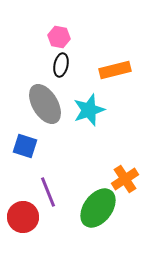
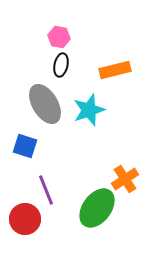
purple line: moved 2 px left, 2 px up
green ellipse: moved 1 px left
red circle: moved 2 px right, 2 px down
